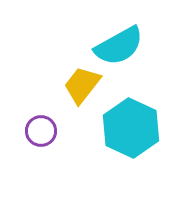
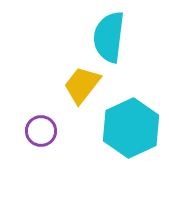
cyan semicircle: moved 10 px left, 9 px up; rotated 126 degrees clockwise
cyan hexagon: rotated 10 degrees clockwise
